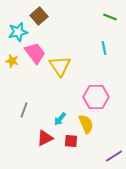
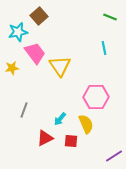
yellow star: moved 7 px down; rotated 24 degrees counterclockwise
